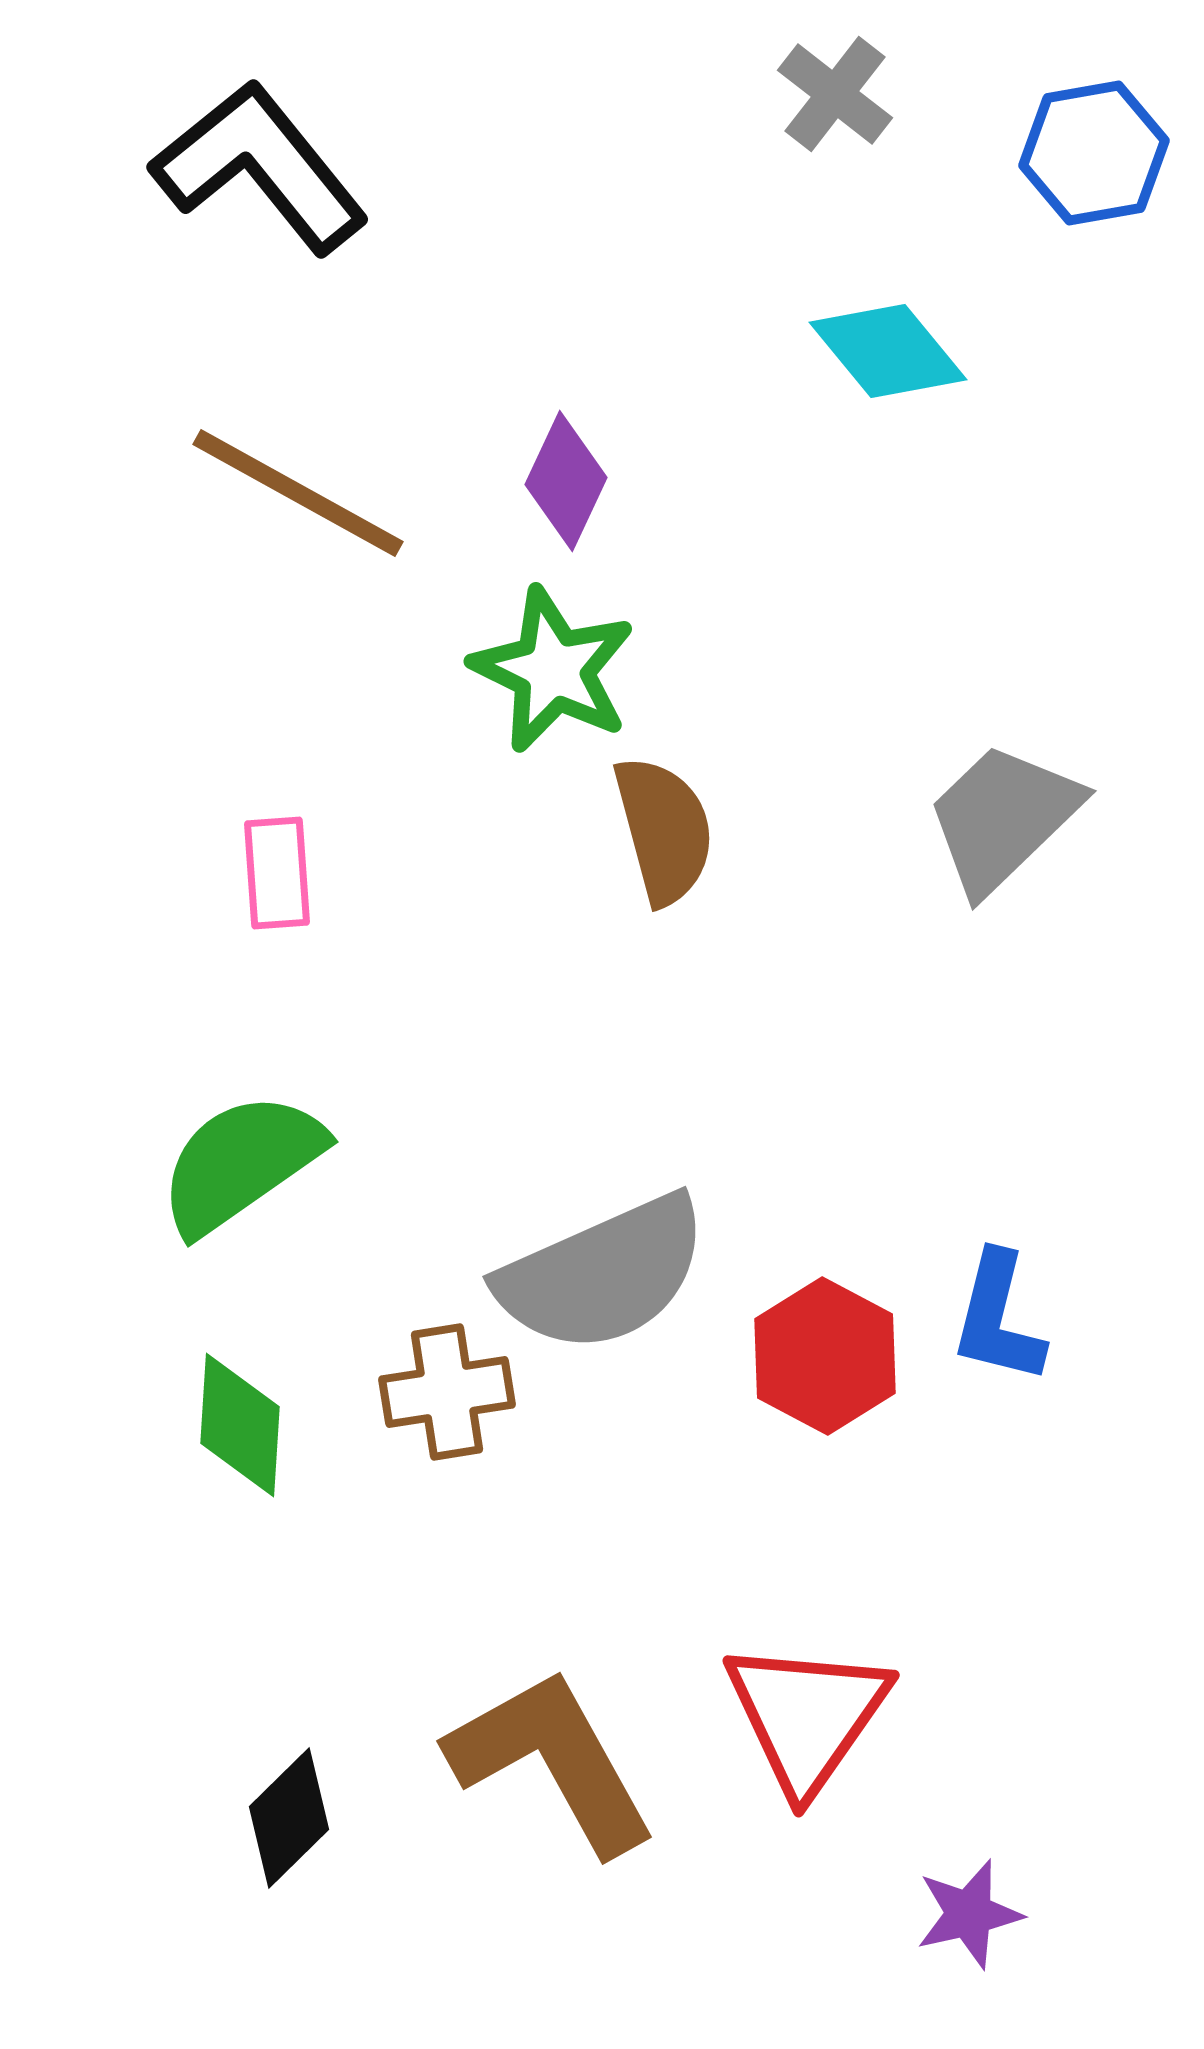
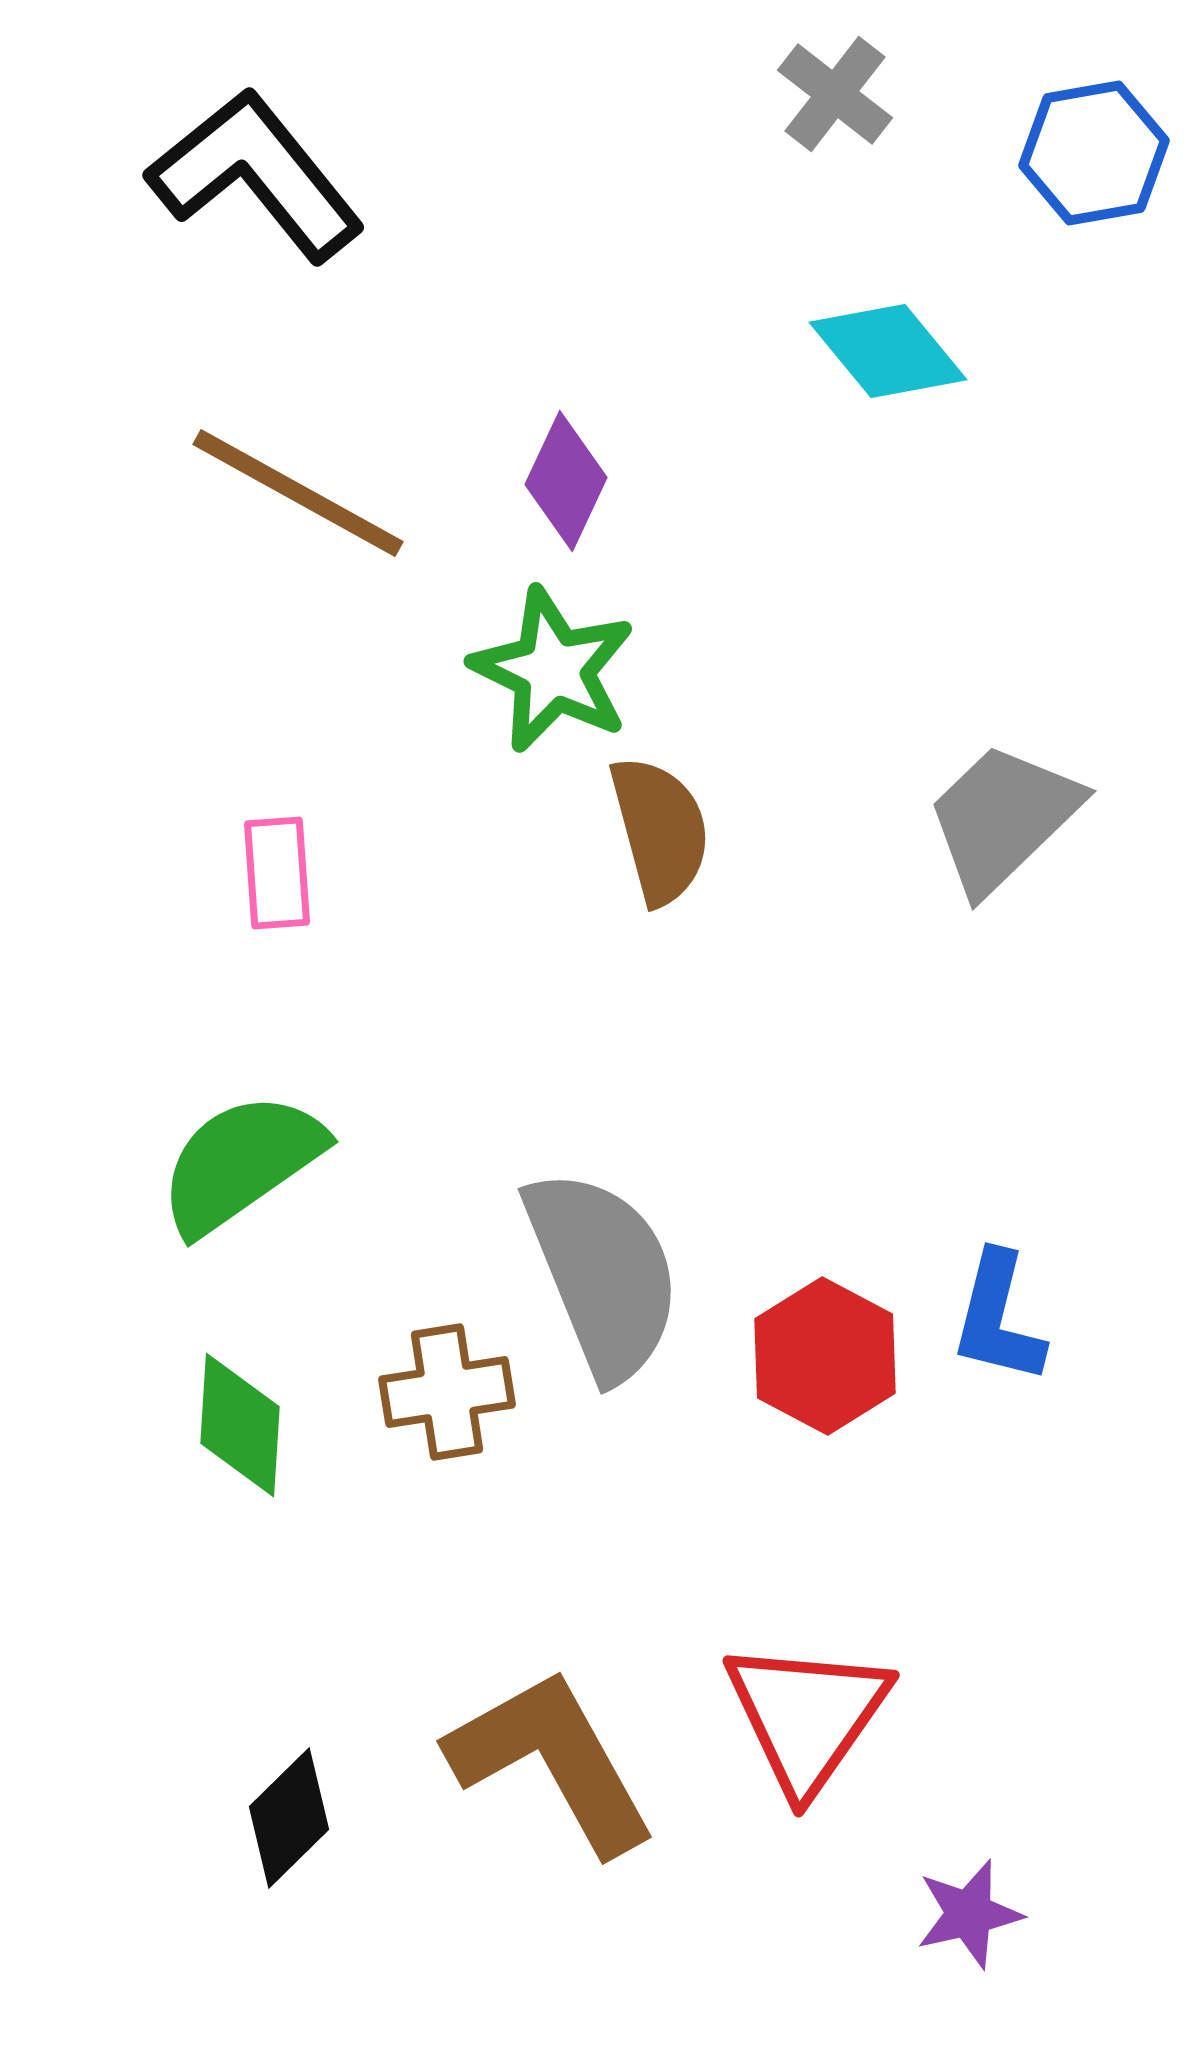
black L-shape: moved 4 px left, 8 px down
brown semicircle: moved 4 px left
gray semicircle: rotated 88 degrees counterclockwise
